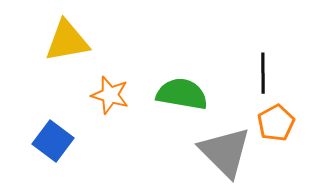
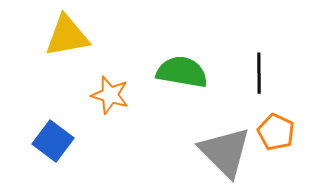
yellow triangle: moved 5 px up
black line: moved 4 px left
green semicircle: moved 22 px up
orange pentagon: moved 9 px down; rotated 18 degrees counterclockwise
